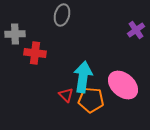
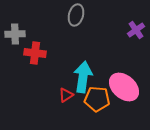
gray ellipse: moved 14 px right
pink ellipse: moved 1 px right, 2 px down
red triangle: rotated 42 degrees clockwise
orange pentagon: moved 6 px right, 1 px up
